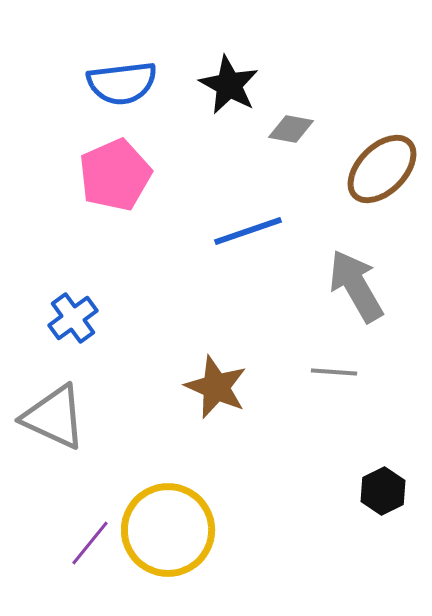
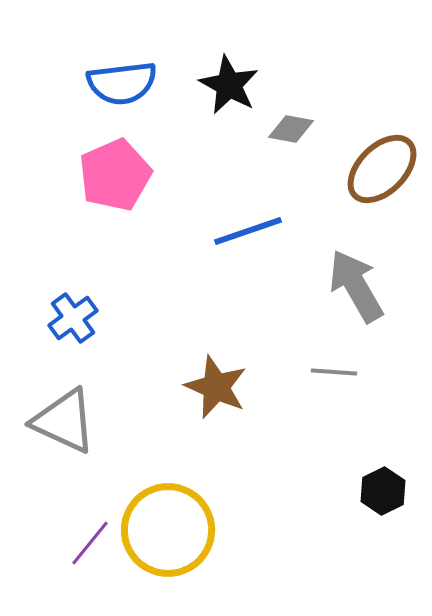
gray triangle: moved 10 px right, 4 px down
